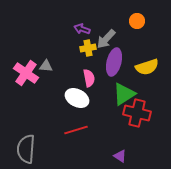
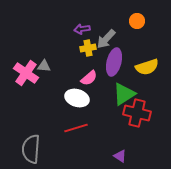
purple arrow: rotated 28 degrees counterclockwise
gray triangle: moved 2 px left
pink semicircle: rotated 60 degrees clockwise
white ellipse: rotated 10 degrees counterclockwise
red line: moved 2 px up
gray semicircle: moved 5 px right
